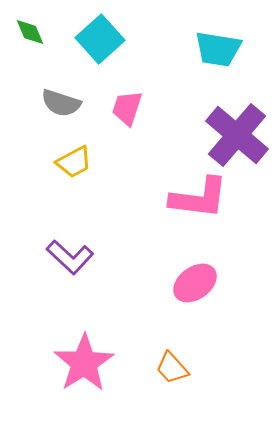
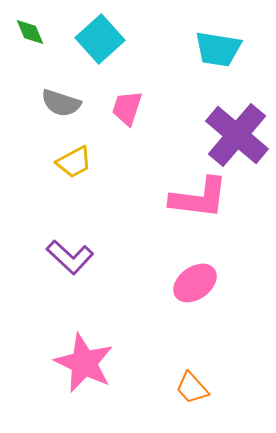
pink star: rotated 14 degrees counterclockwise
orange trapezoid: moved 20 px right, 20 px down
